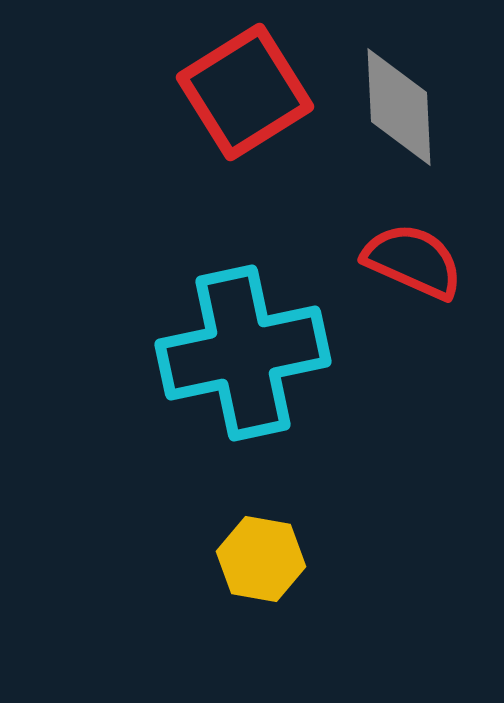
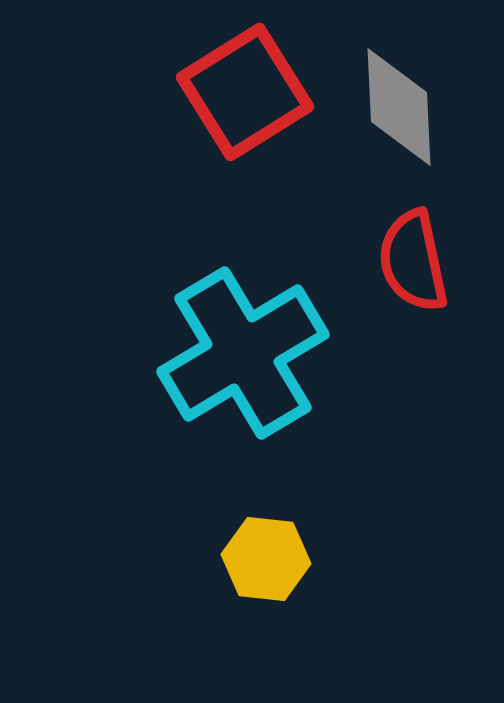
red semicircle: rotated 126 degrees counterclockwise
cyan cross: rotated 19 degrees counterclockwise
yellow hexagon: moved 5 px right; rotated 4 degrees counterclockwise
